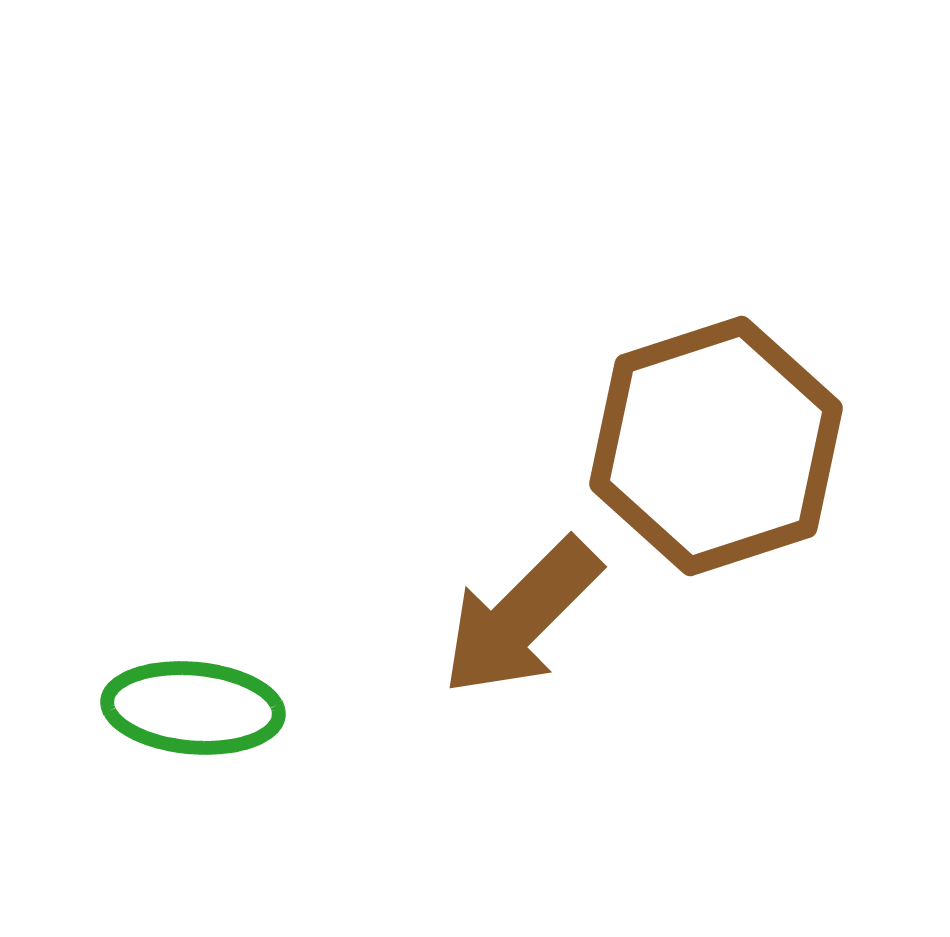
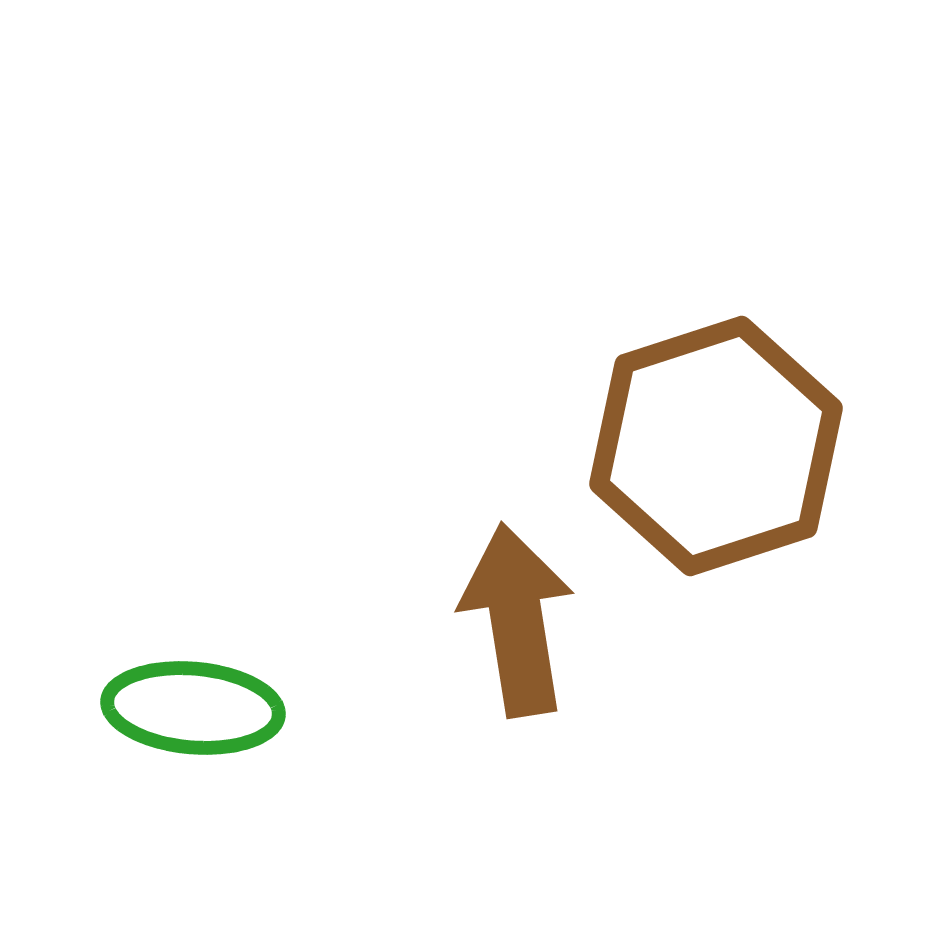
brown arrow: moved 4 px left, 3 px down; rotated 126 degrees clockwise
